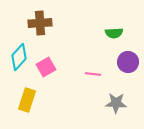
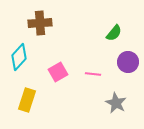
green semicircle: rotated 48 degrees counterclockwise
pink square: moved 12 px right, 5 px down
gray star: rotated 25 degrees clockwise
